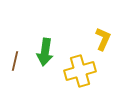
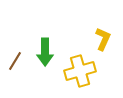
green arrow: rotated 8 degrees counterclockwise
brown line: rotated 18 degrees clockwise
